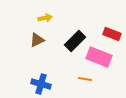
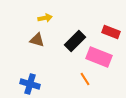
red rectangle: moved 1 px left, 2 px up
brown triangle: rotated 42 degrees clockwise
orange line: rotated 48 degrees clockwise
blue cross: moved 11 px left
